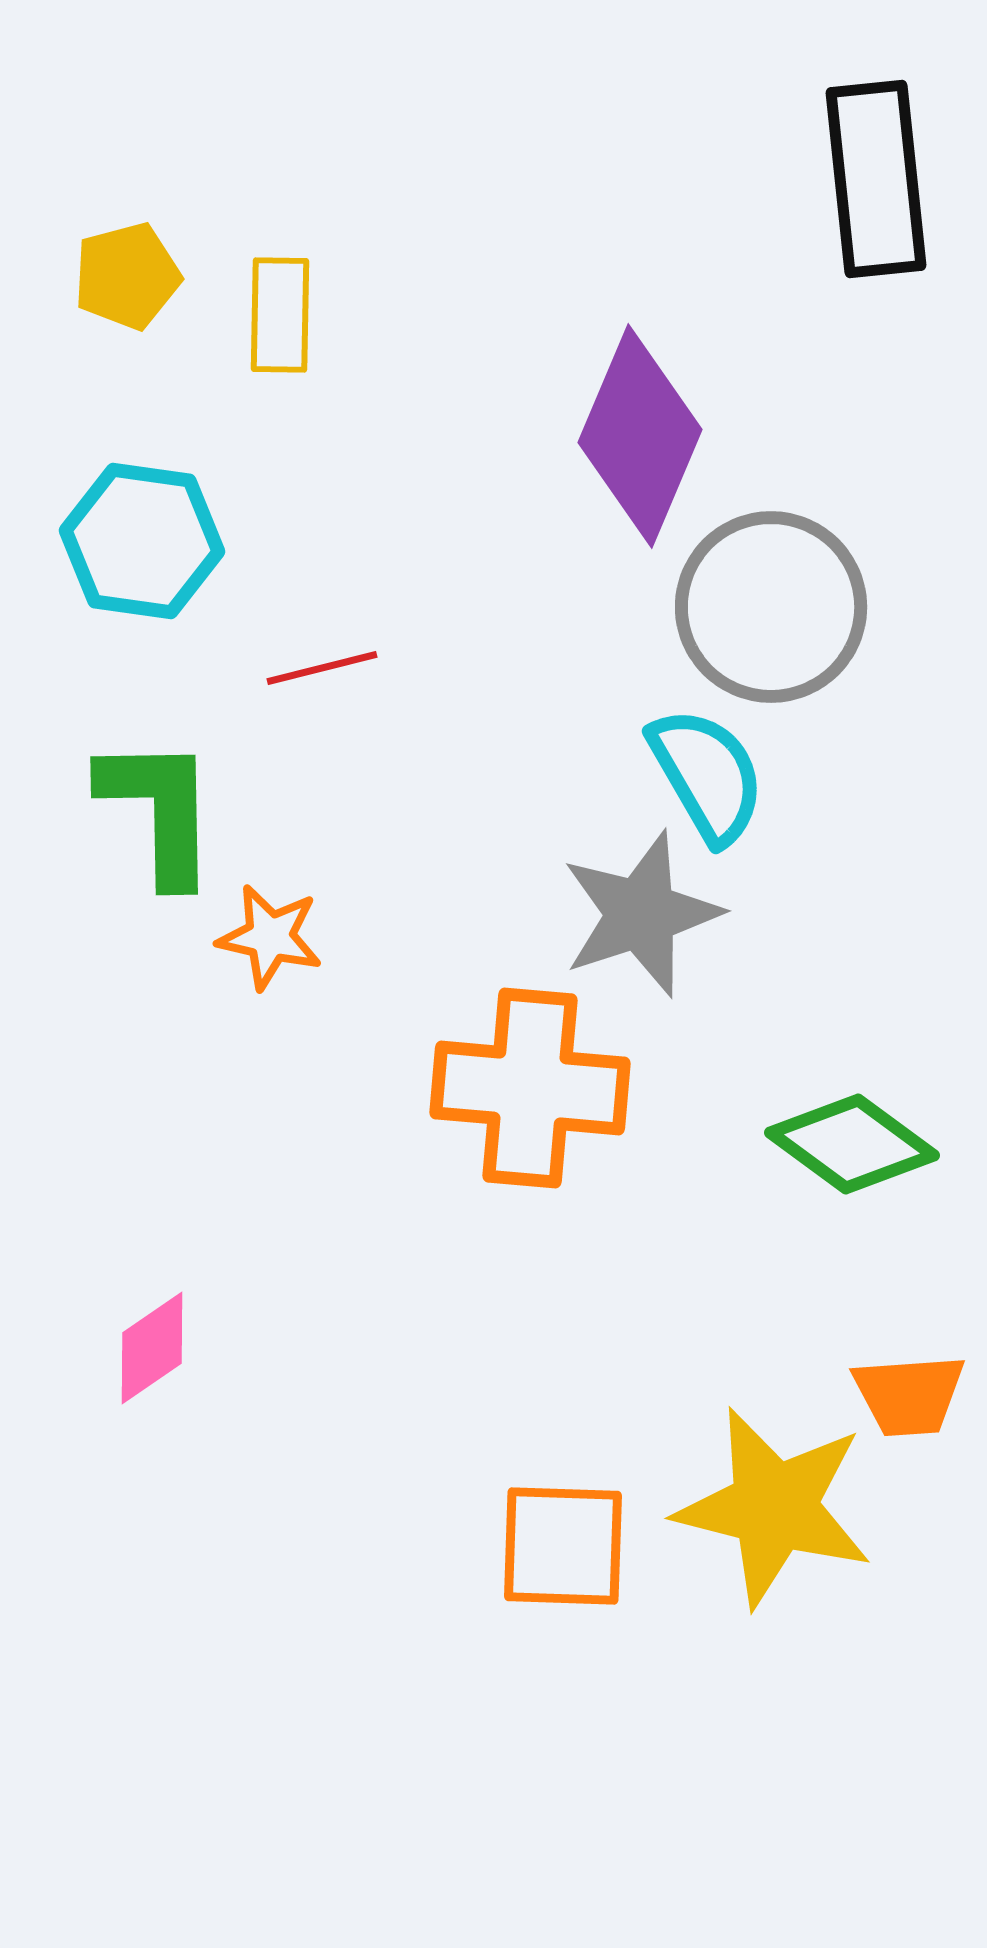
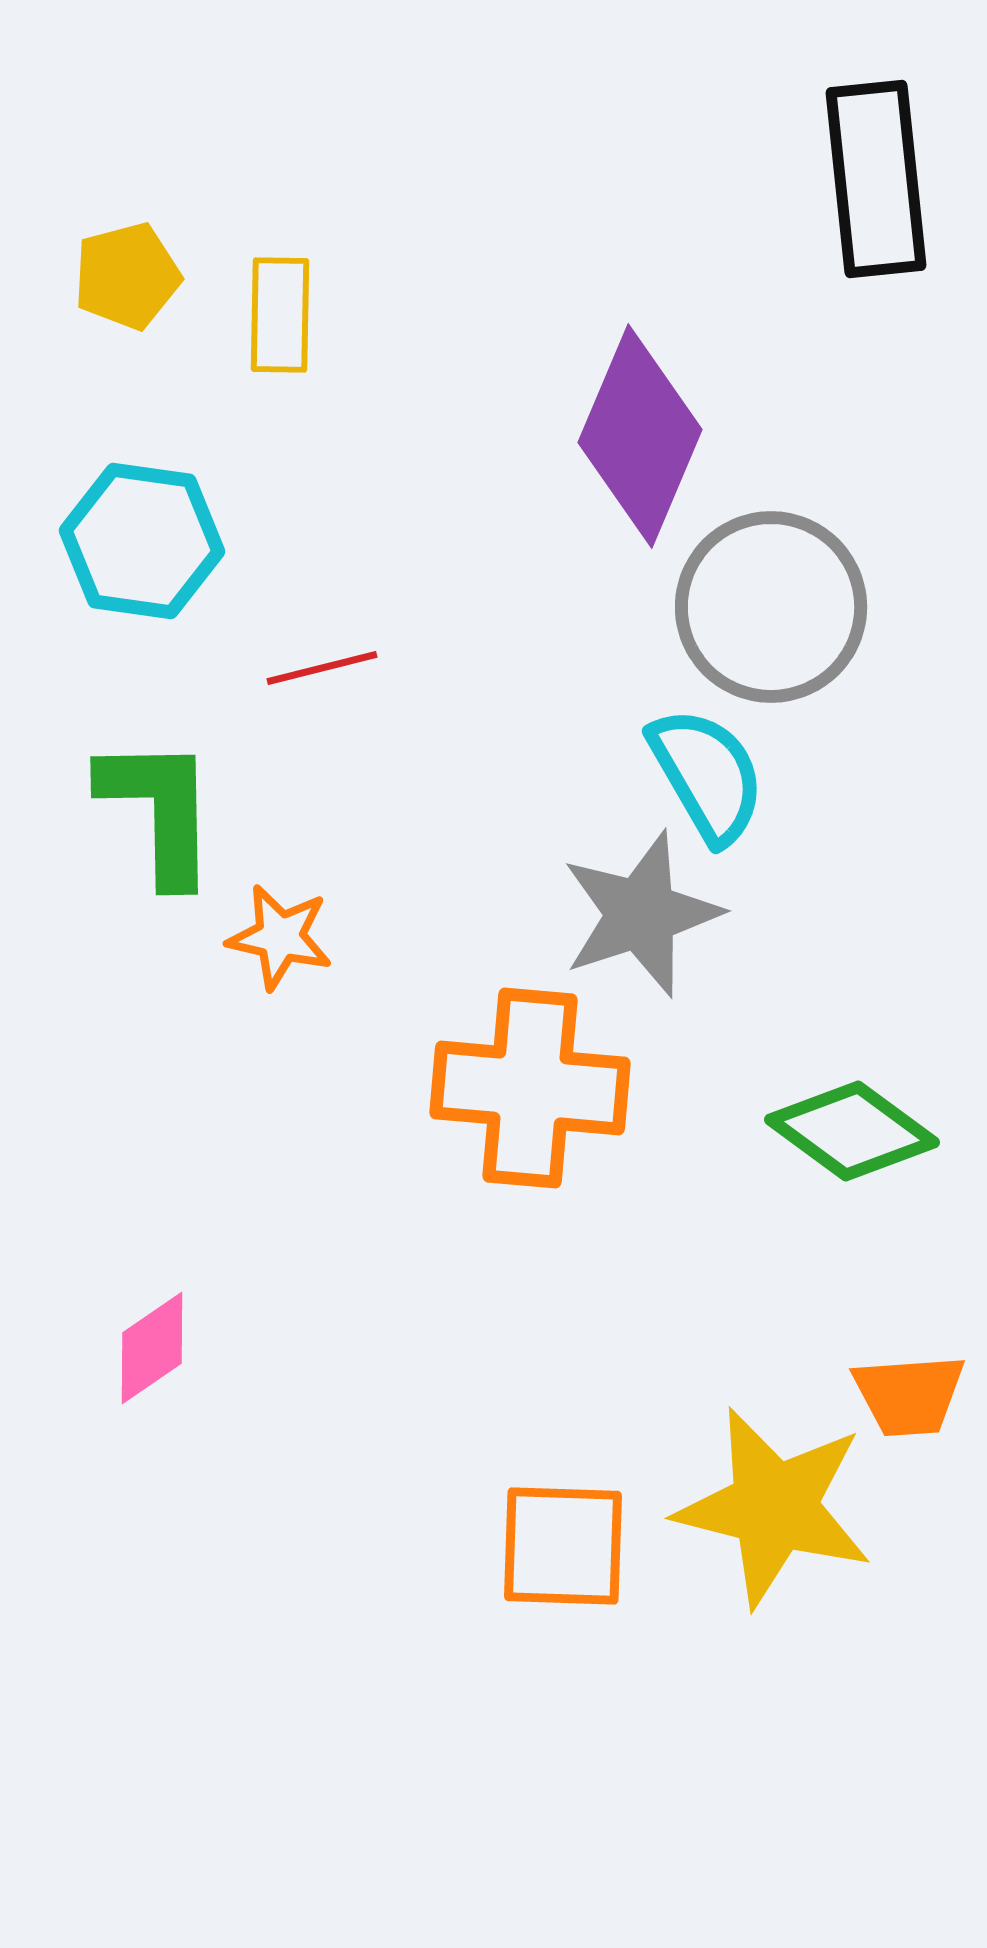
orange star: moved 10 px right
green diamond: moved 13 px up
